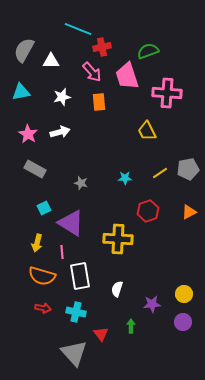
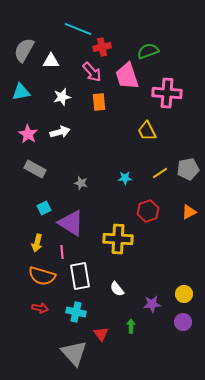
white semicircle: rotated 56 degrees counterclockwise
red arrow: moved 3 px left
